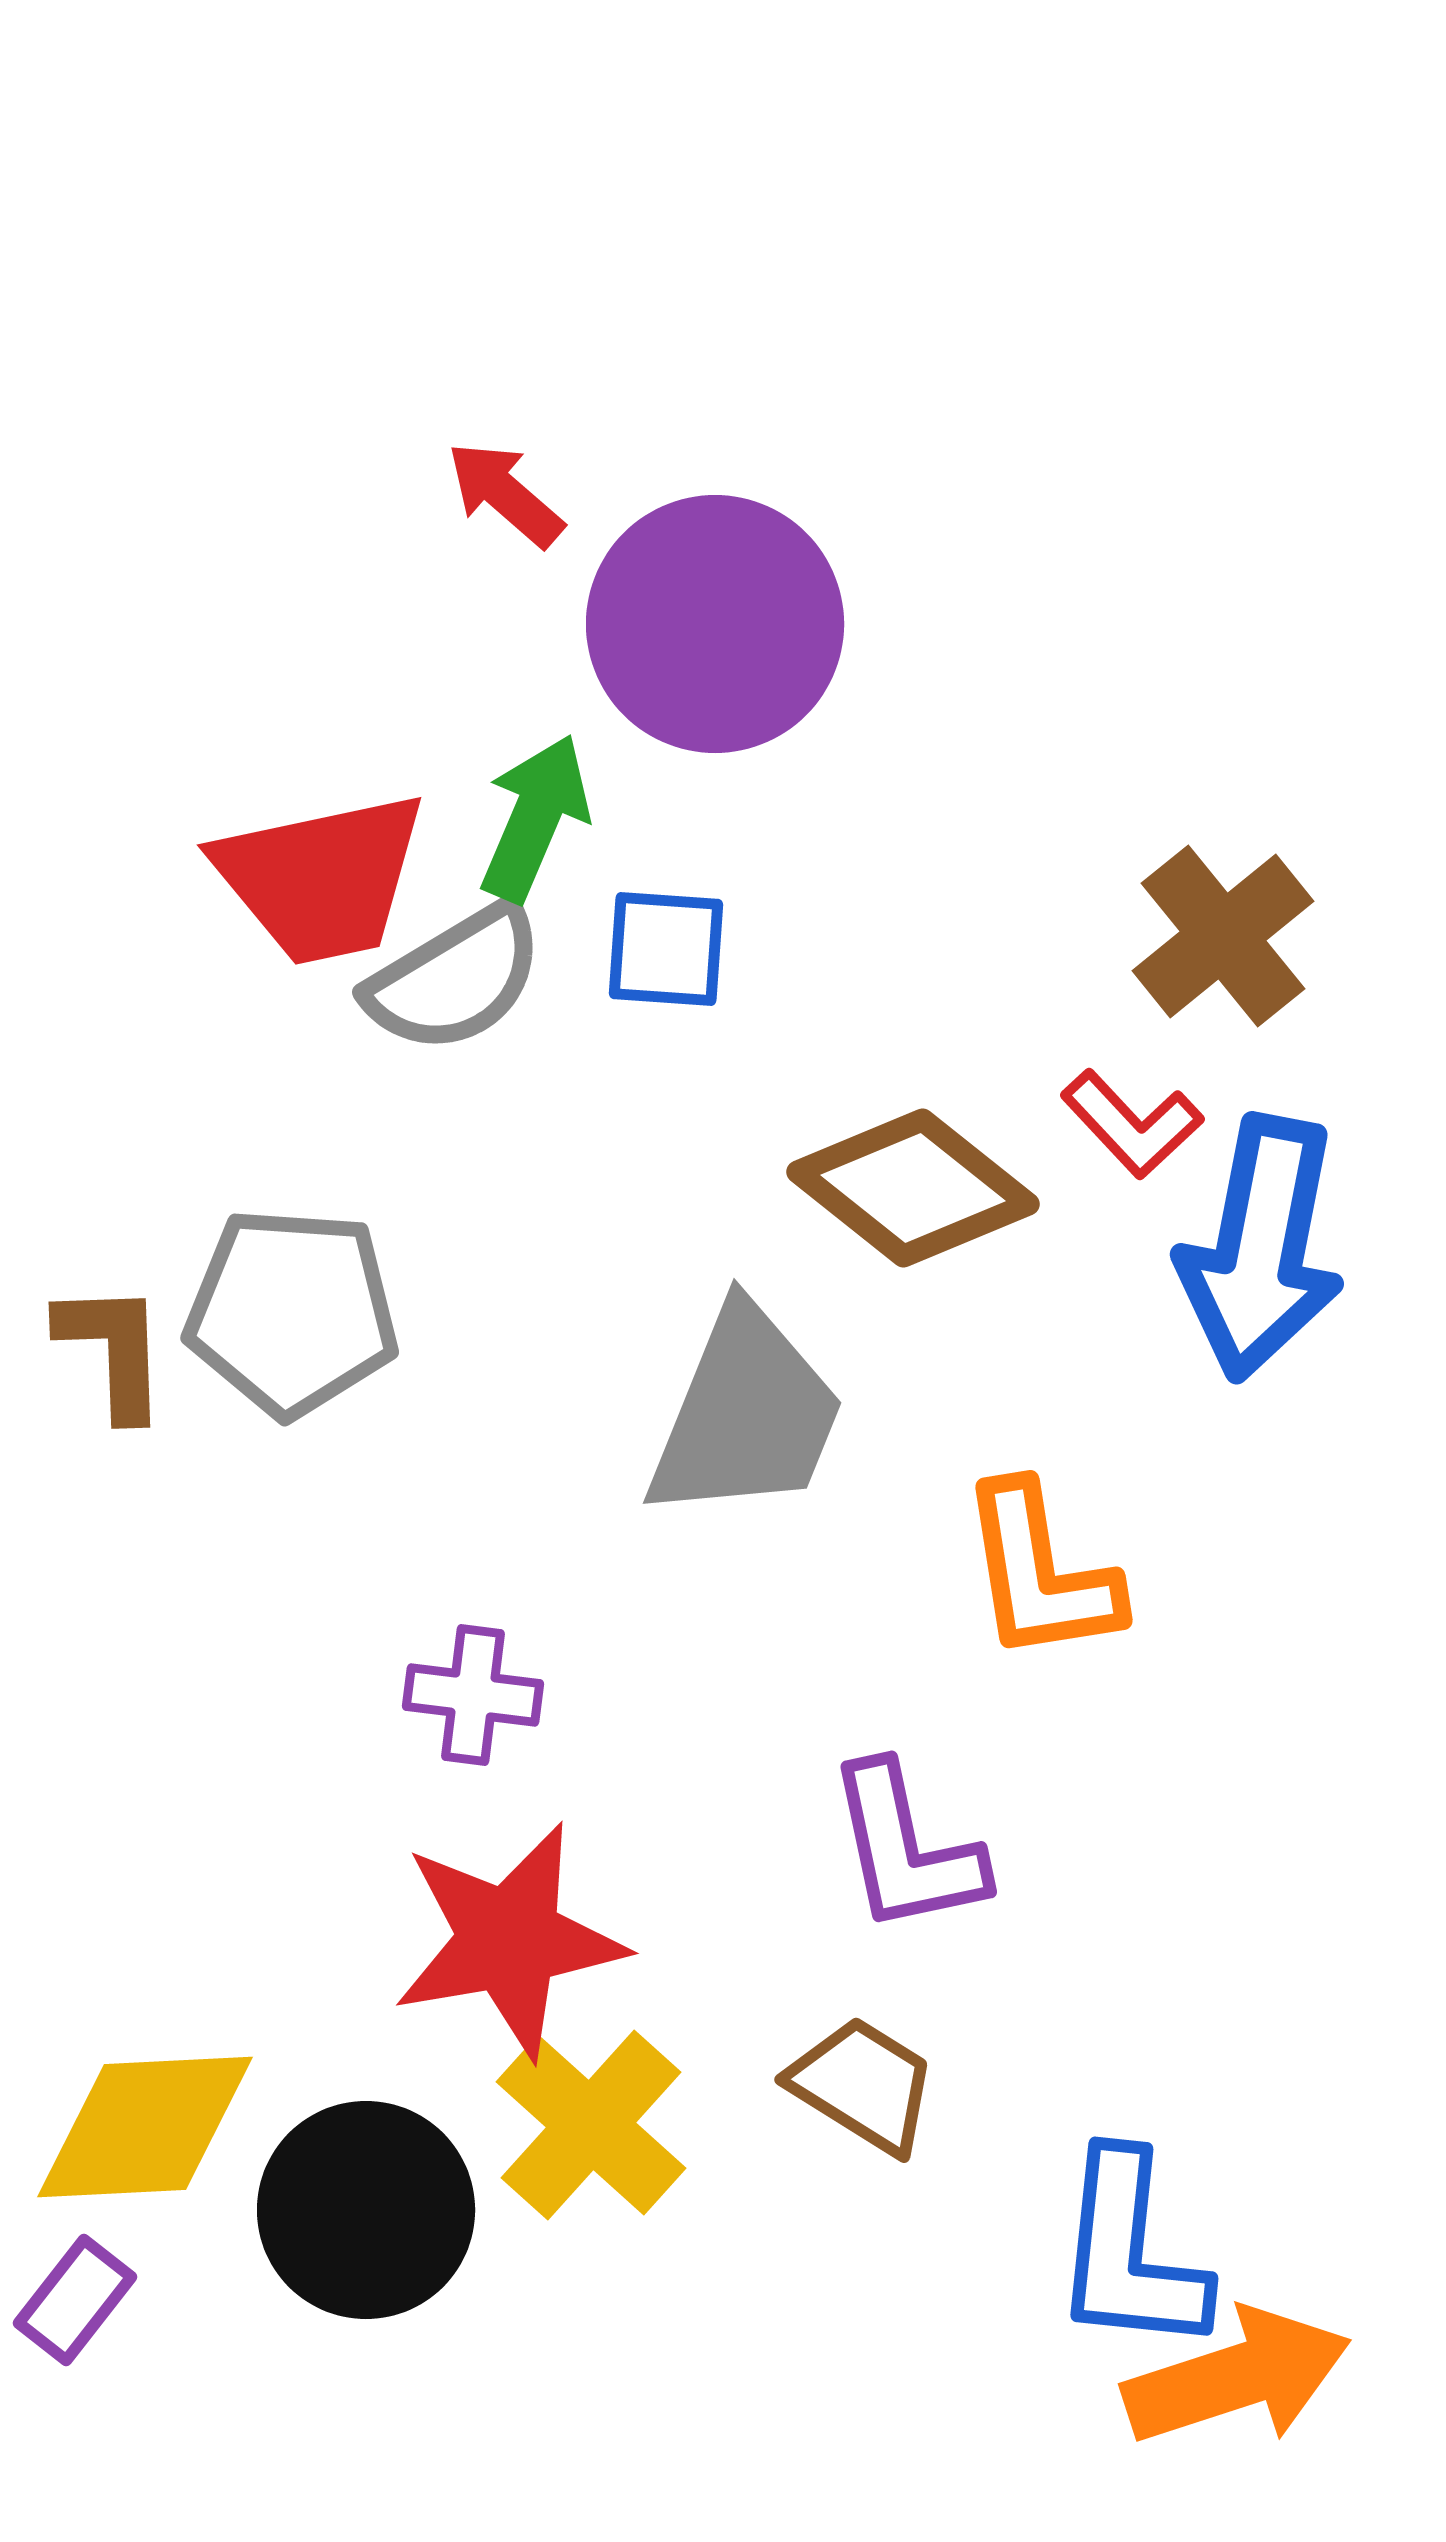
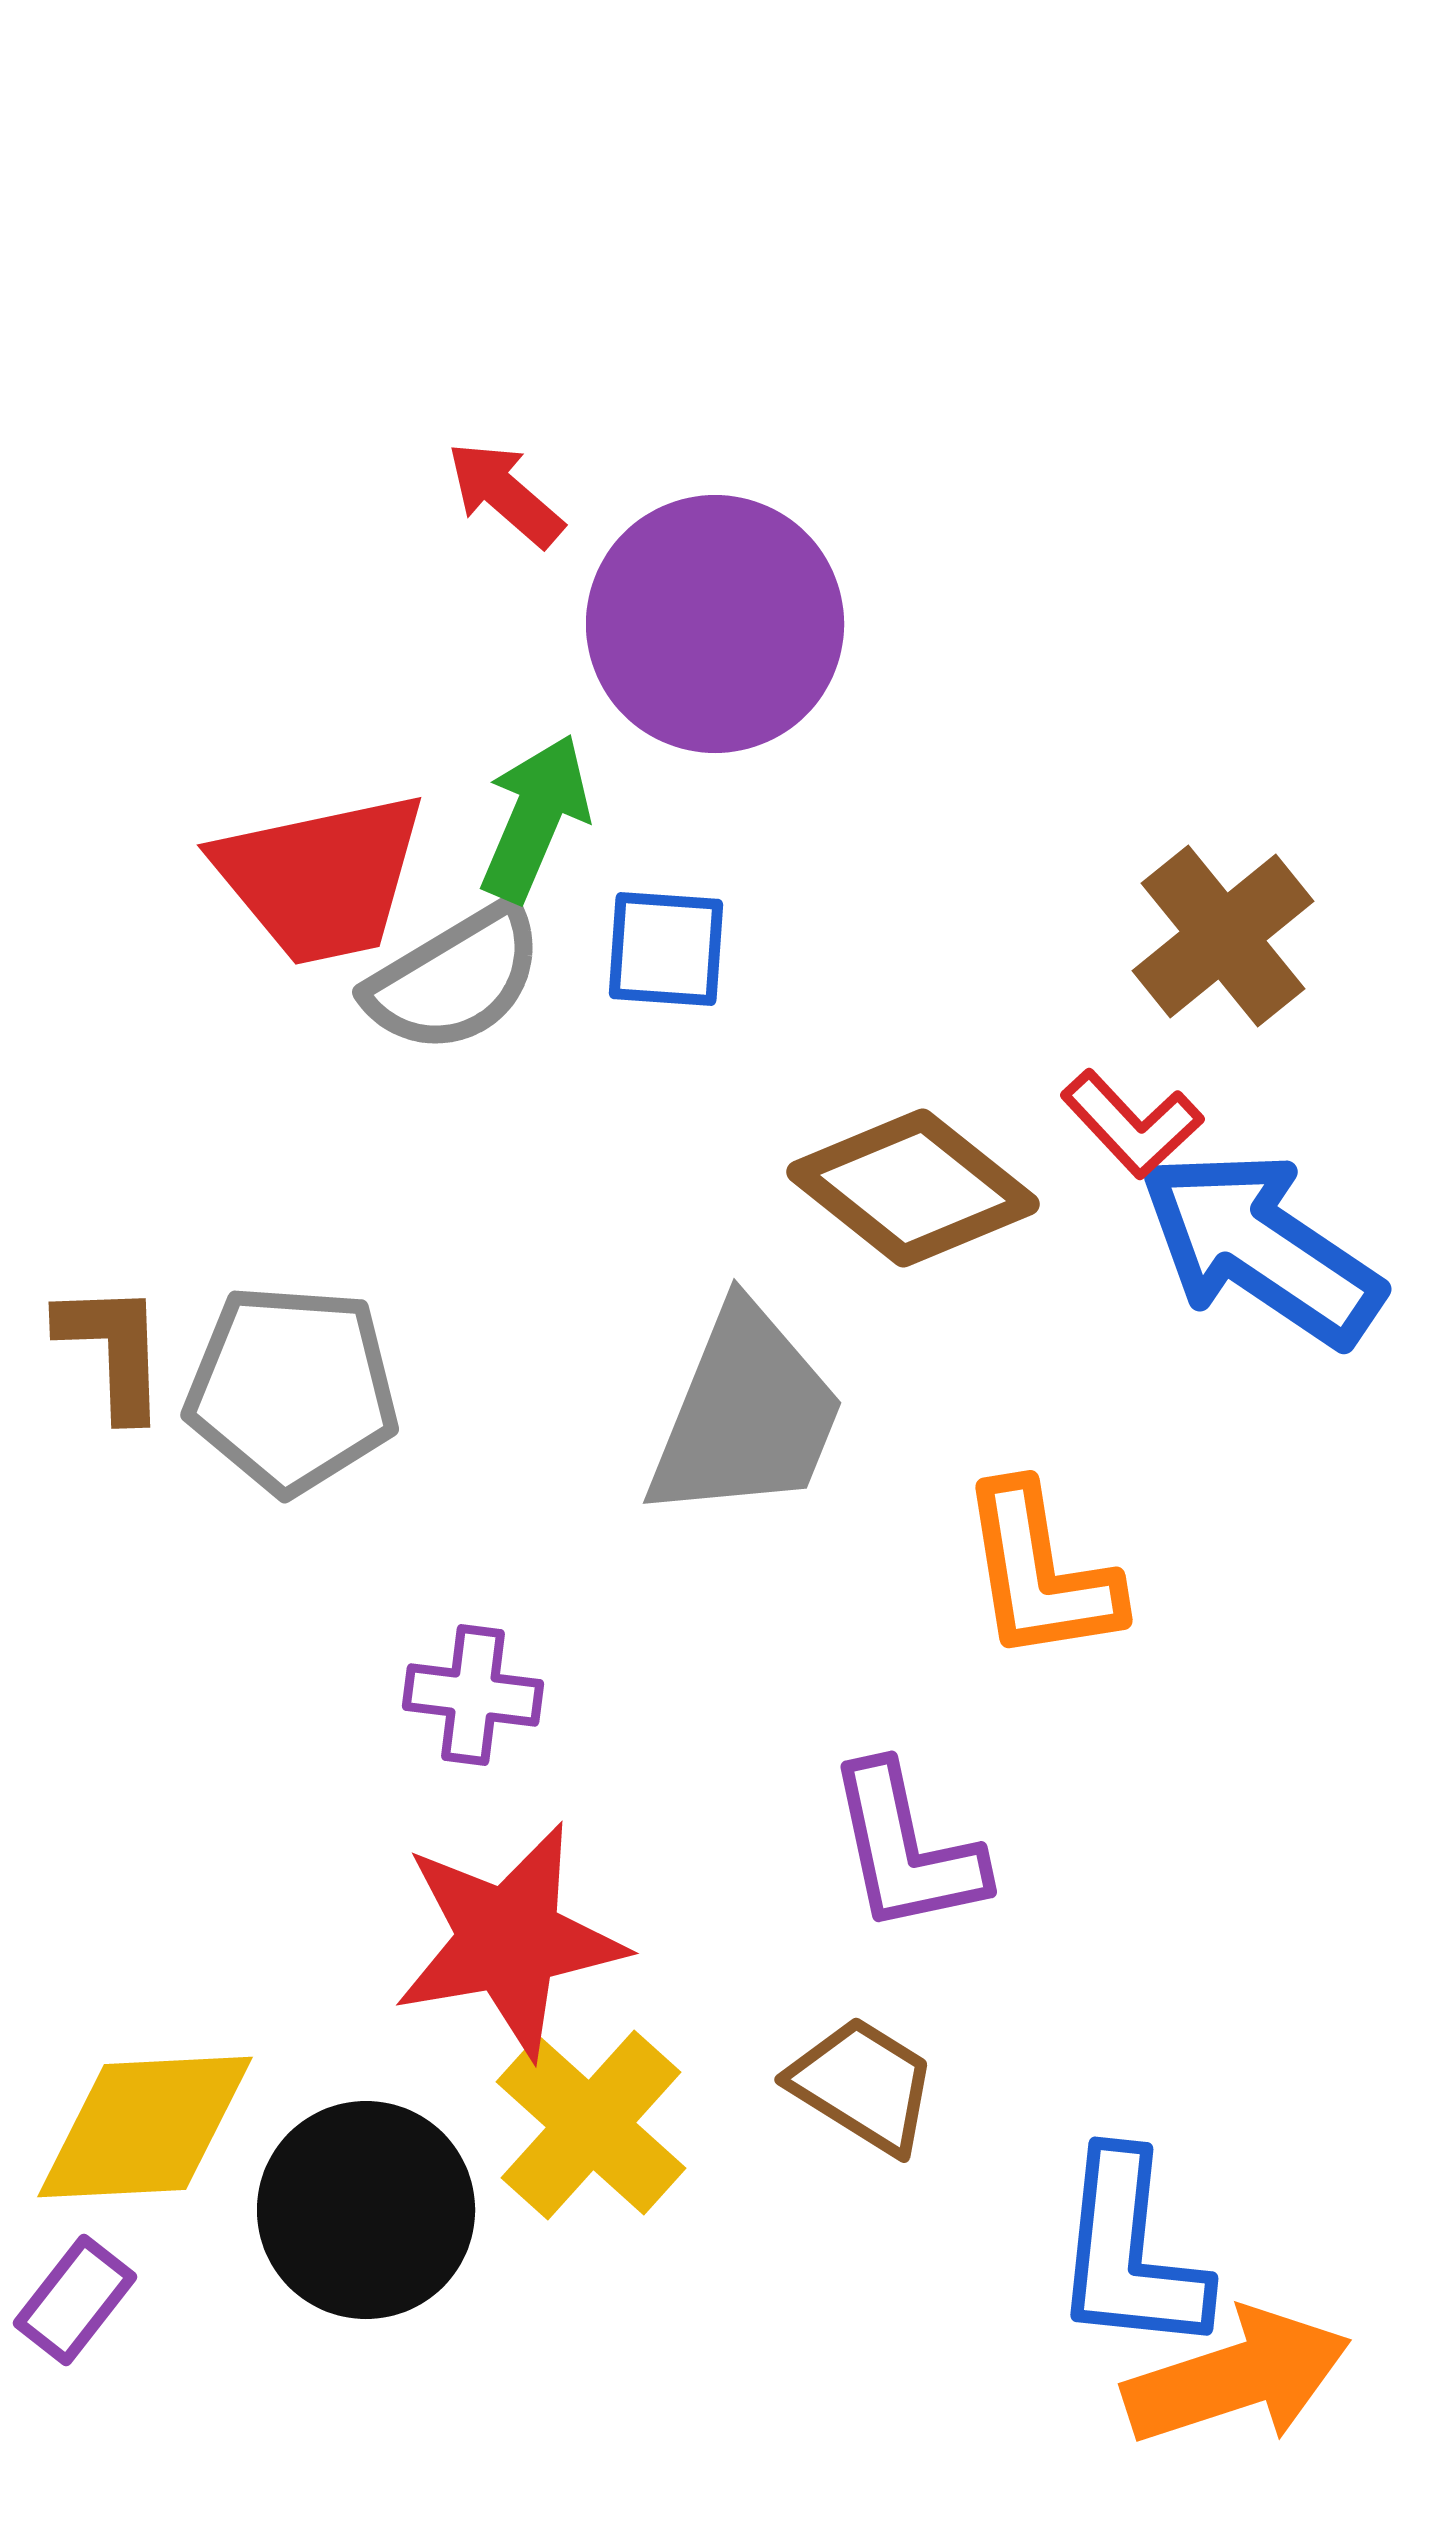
blue arrow: rotated 113 degrees clockwise
gray pentagon: moved 77 px down
